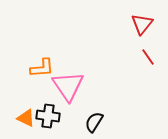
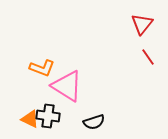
orange L-shape: rotated 25 degrees clockwise
pink triangle: moved 1 px left; rotated 24 degrees counterclockwise
orange triangle: moved 4 px right, 1 px down
black semicircle: rotated 140 degrees counterclockwise
